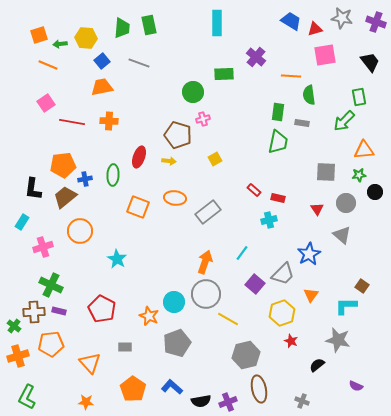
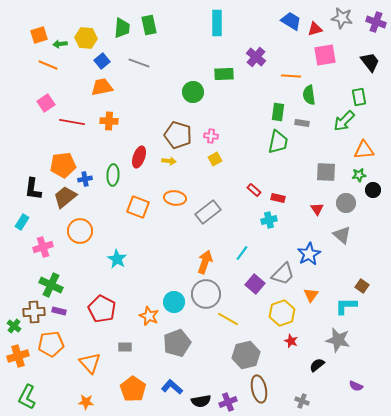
pink cross at (203, 119): moved 8 px right, 17 px down; rotated 24 degrees clockwise
black circle at (375, 192): moved 2 px left, 2 px up
